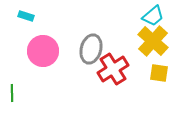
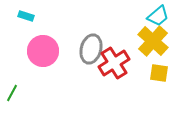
cyan trapezoid: moved 5 px right
red cross: moved 1 px right, 6 px up
green line: rotated 30 degrees clockwise
